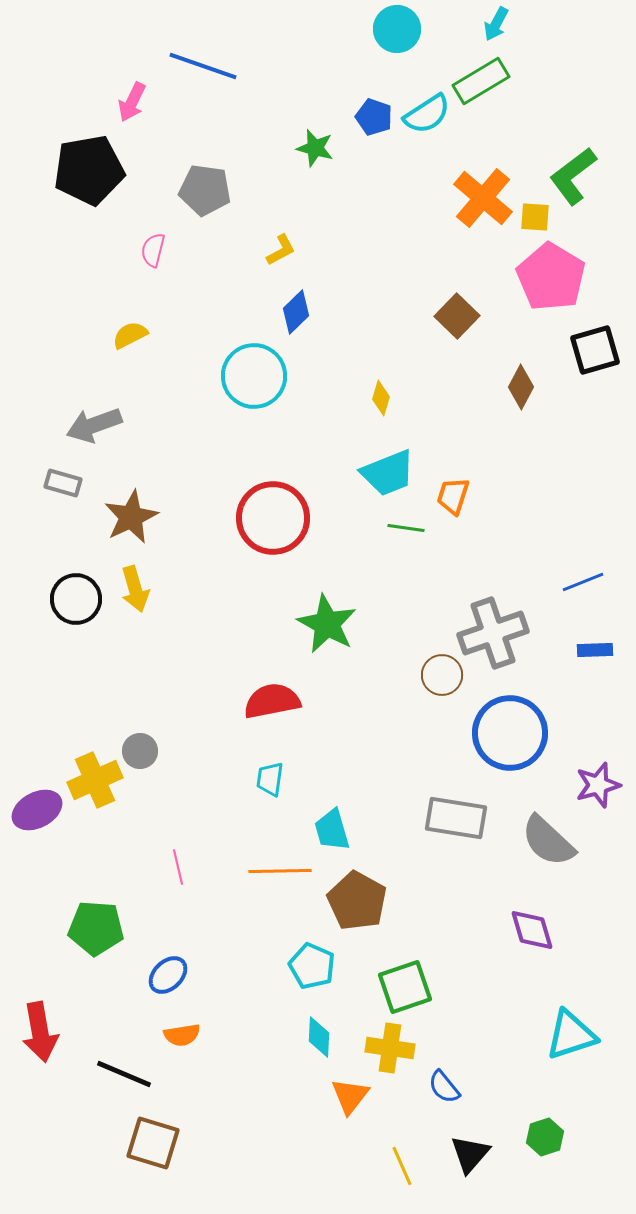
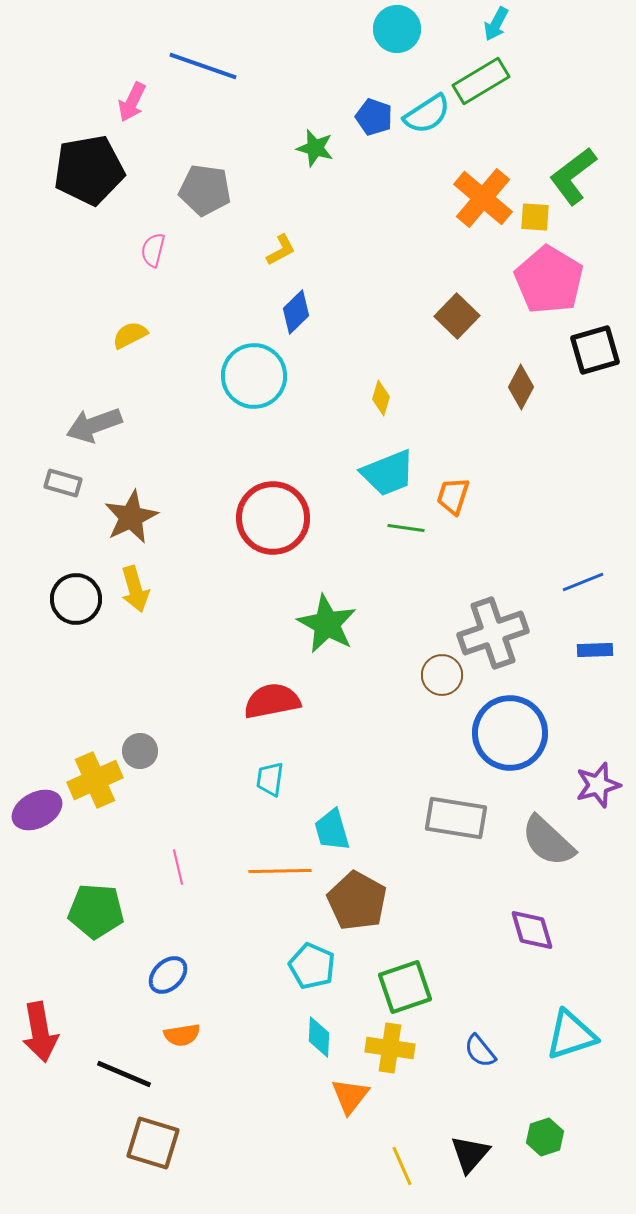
pink pentagon at (551, 277): moved 2 px left, 3 px down
green pentagon at (96, 928): moved 17 px up
blue semicircle at (444, 1087): moved 36 px right, 36 px up
